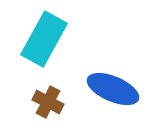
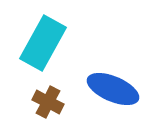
cyan rectangle: moved 1 px left, 4 px down
